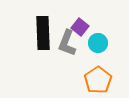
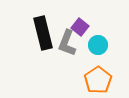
black rectangle: rotated 12 degrees counterclockwise
cyan circle: moved 2 px down
